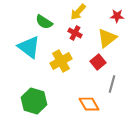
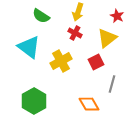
yellow arrow: rotated 24 degrees counterclockwise
red star: rotated 24 degrees clockwise
green semicircle: moved 3 px left, 6 px up
red square: moved 2 px left; rotated 14 degrees clockwise
green hexagon: rotated 15 degrees clockwise
